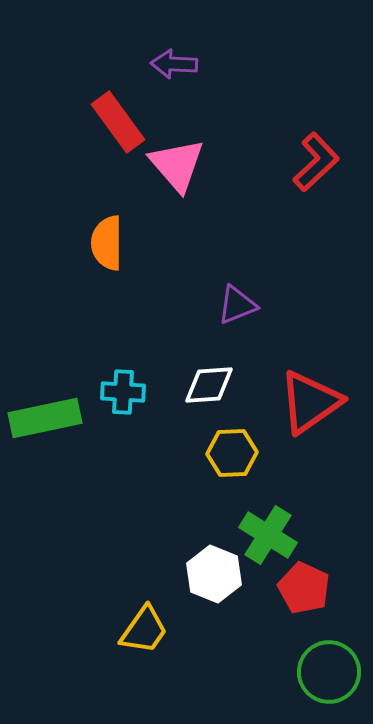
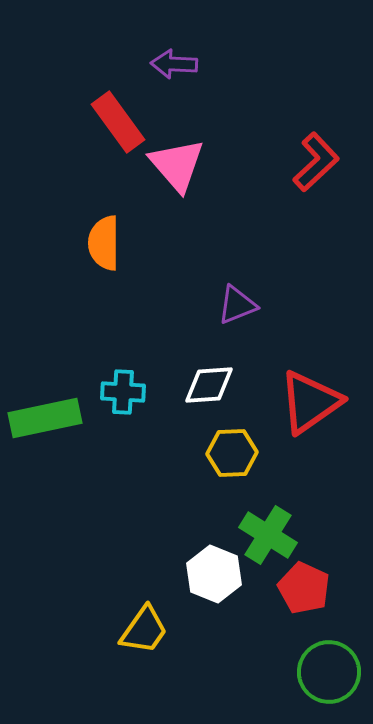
orange semicircle: moved 3 px left
